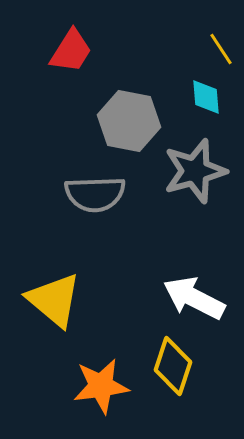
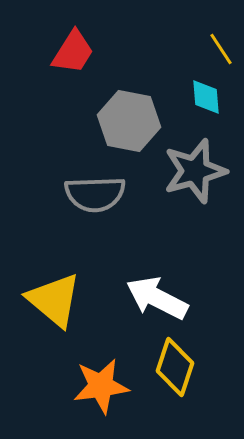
red trapezoid: moved 2 px right, 1 px down
white arrow: moved 37 px left
yellow diamond: moved 2 px right, 1 px down
